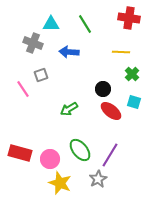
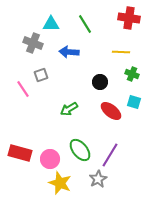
green cross: rotated 24 degrees counterclockwise
black circle: moved 3 px left, 7 px up
